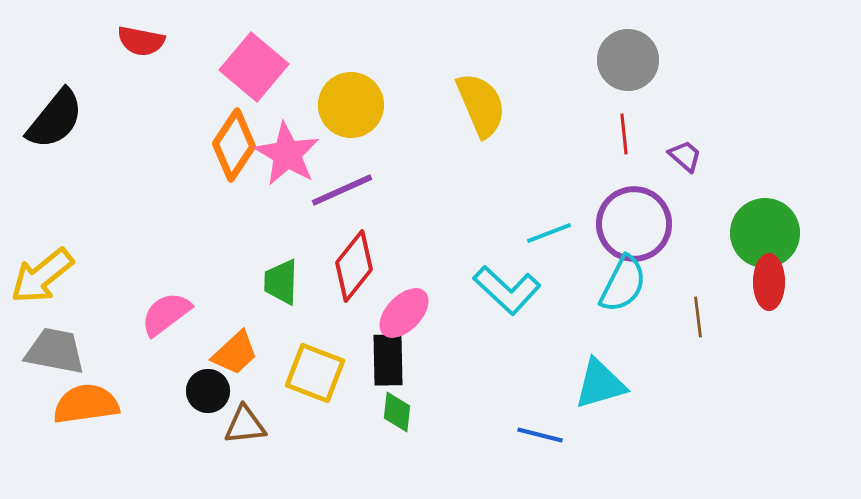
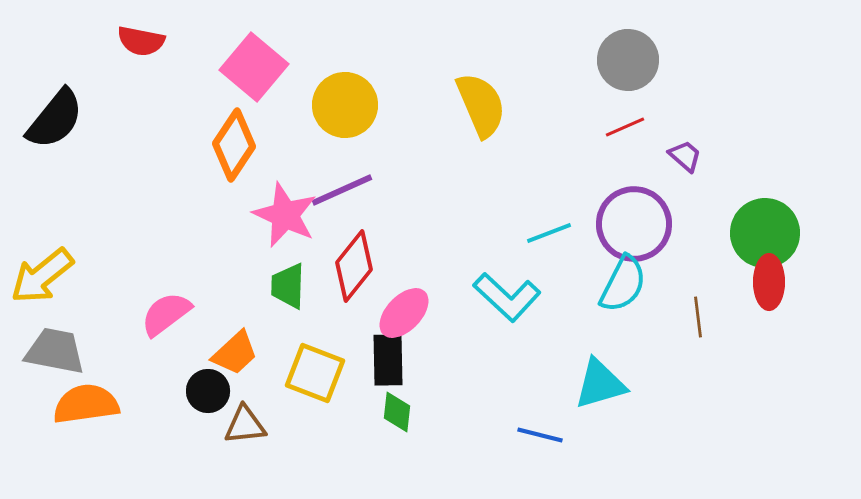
yellow circle: moved 6 px left
red line: moved 1 px right, 7 px up; rotated 72 degrees clockwise
pink star: moved 2 px left, 61 px down; rotated 6 degrees counterclockwise
green trapezoid: moved 7 px right, 4 px down
cyan L-shape: moved 7 px down
